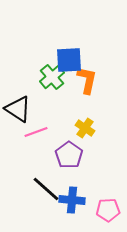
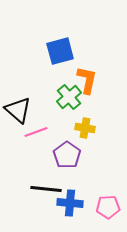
blue square: moved 9 px left, 9 px up; rotated 12 degrees counterclockwise
green cross: moved 17 px right, 20 px down
black triangle: moved 1 px down; rotated 8 degrees clockwise
yellow cross: rotated 24 degrees counterclockwise
purple pentagon: moved 2 px left
black line: rotated 36 degrees counterclockwise
blue cross: moved 2 px left, 3 px down
pink pentagon: moved 3 px up
